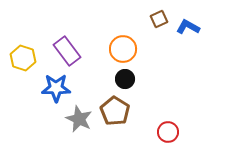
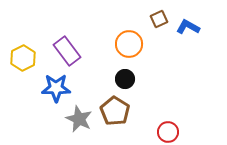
orange circle: moved 6 px right, 5 px up
yellow hexagon: rotated 15 degrees clockwise
